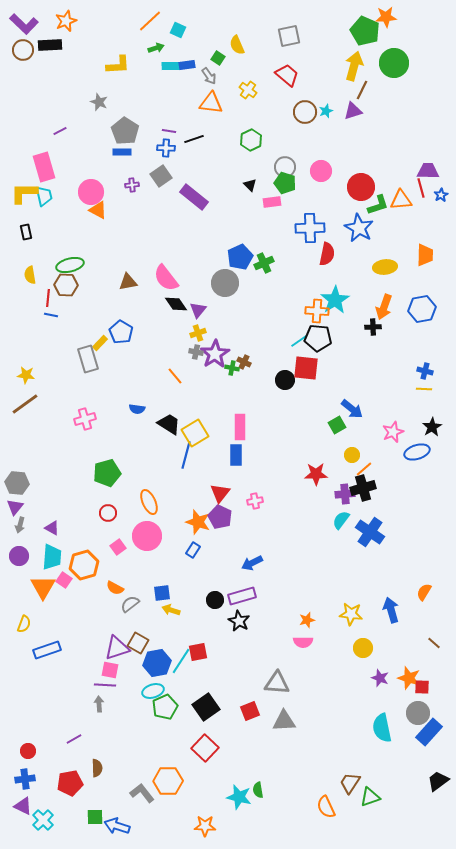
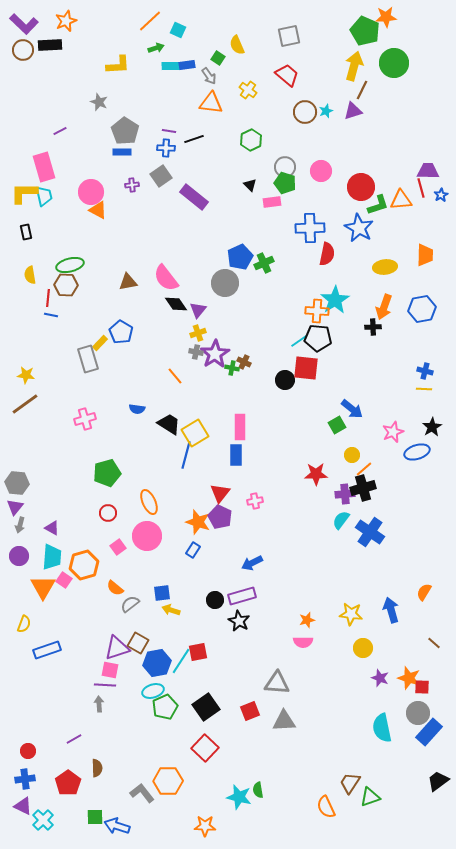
orange semicircle at (115, 588): rotated 12 degrees clockwise
red pentagon at (70, 783): moved 2 px left; rotated 25 degrees counterclockwise
